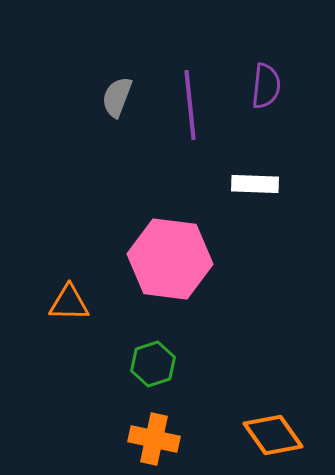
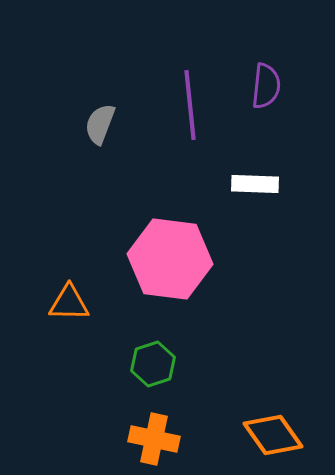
gray semicircle: moved 17 px left, 27 px down
